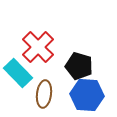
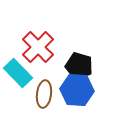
blue hexagon: moved 10 px left, 5 px up
